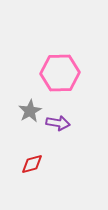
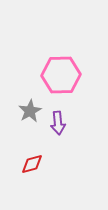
pink hexagon: moved 1 px right, 2 px down
purple arrow: rotated 75 degrees clockwise
